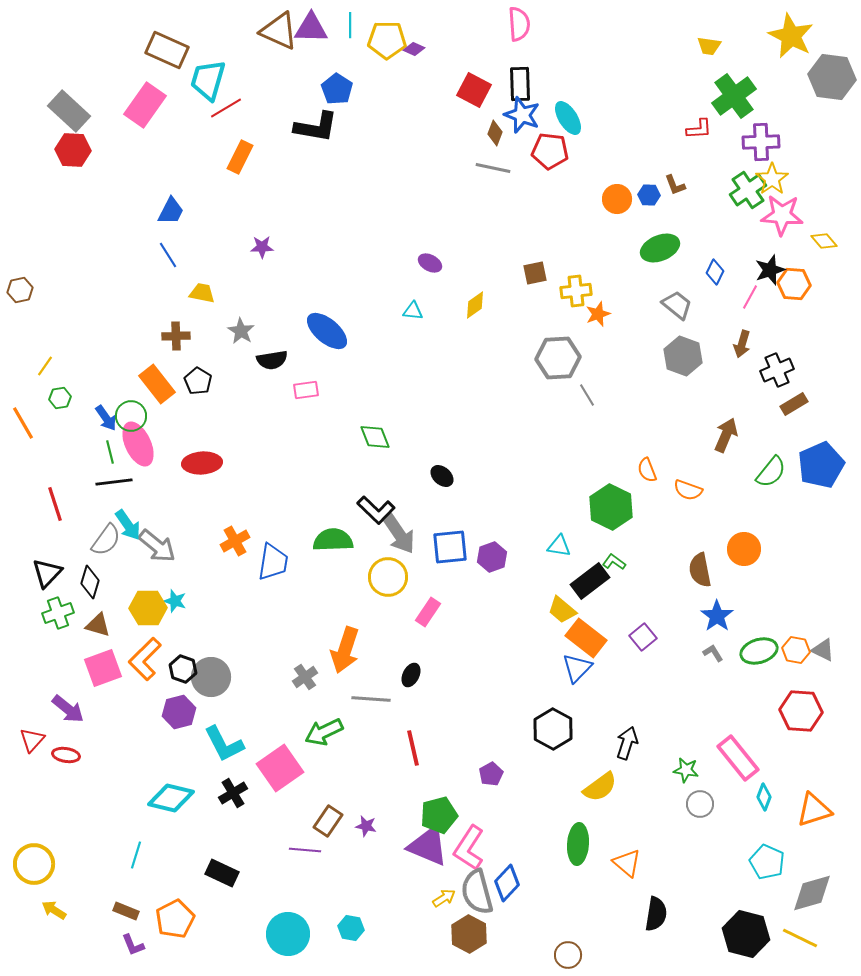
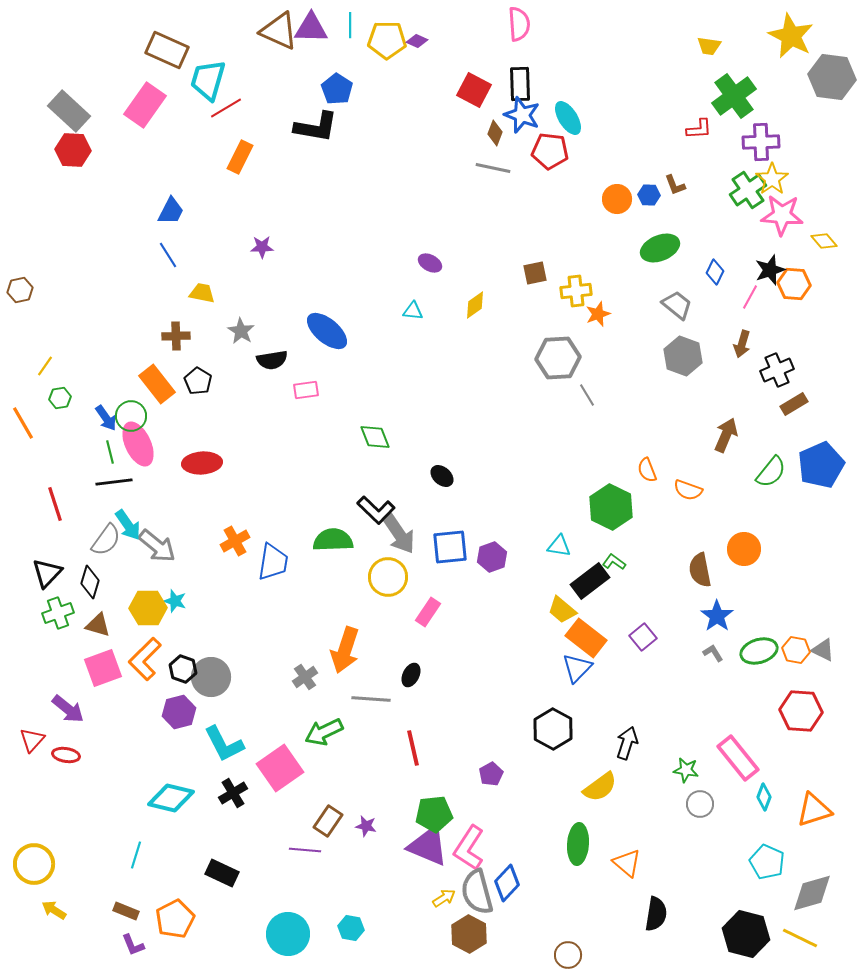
purple diamond at (414, 49): moved 3 px right, 8 px up
green pentagon at (439, 815): moved 5 px left, 1 px up; rotated 9 degrees clockwise
